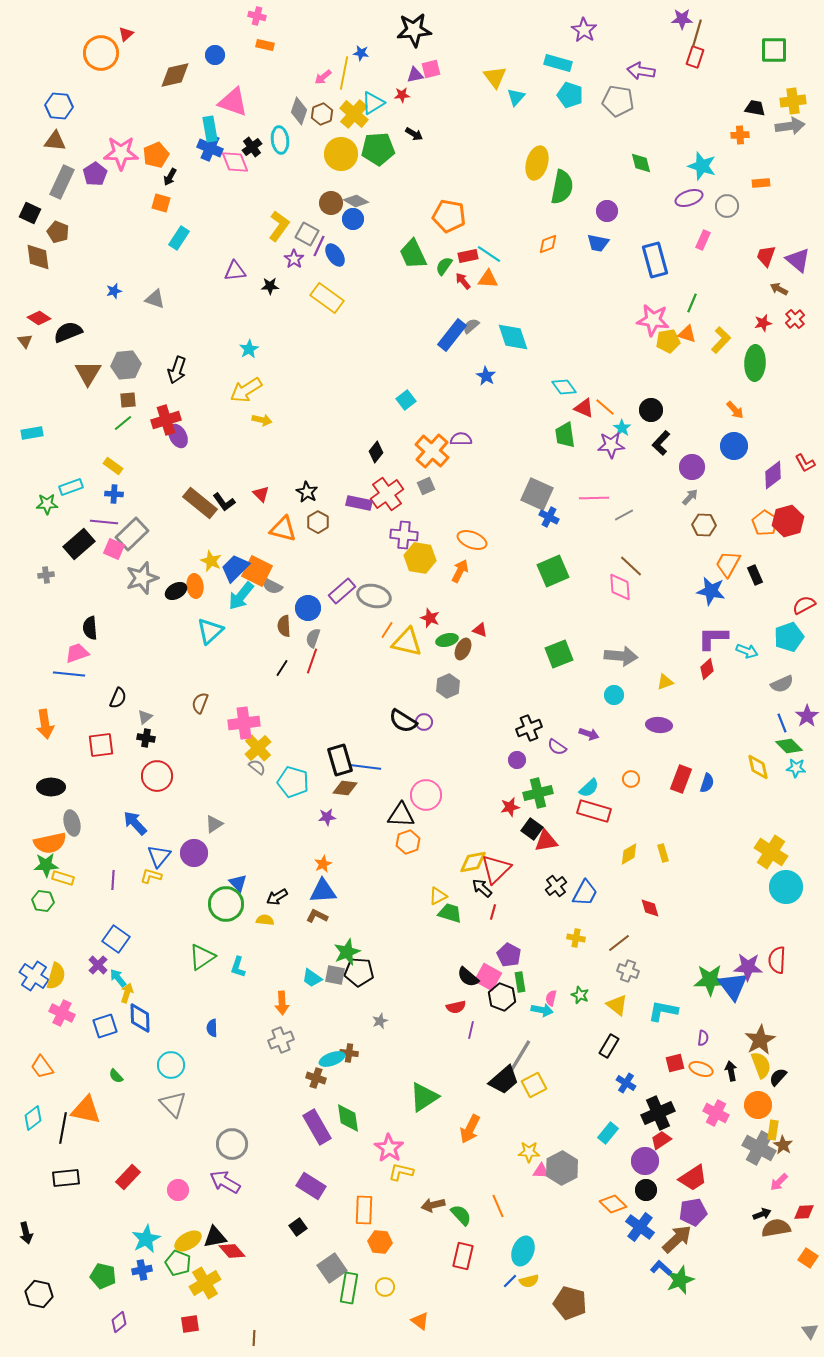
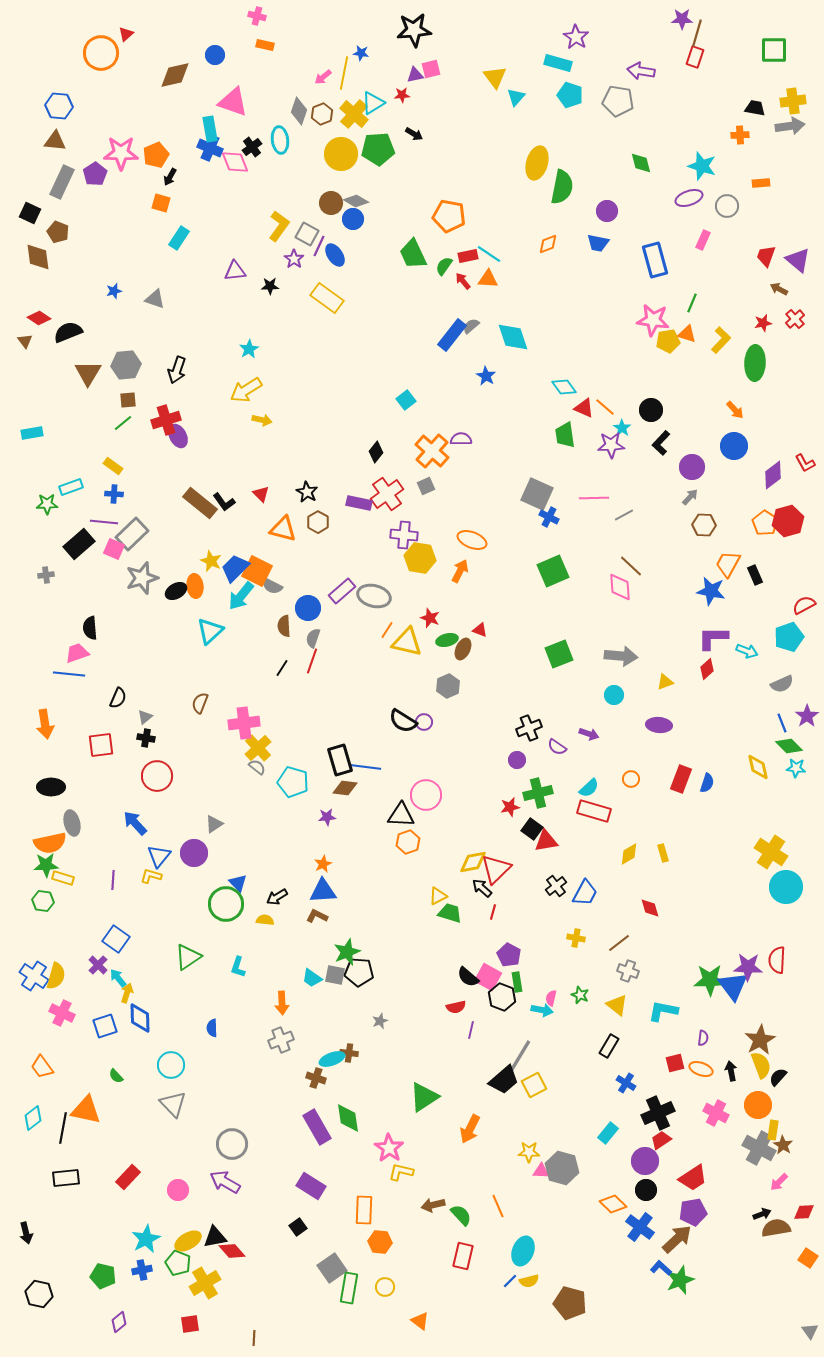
purple star at (584, 30): moved 8 px left, 7 px down
green triangle at (202, 957): moved 14 px left
green rectangle at (520, 982): moved 3 px left
gray hexagon at (562, 1168): rotated 16 degrees counterclockwise
